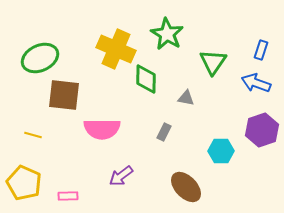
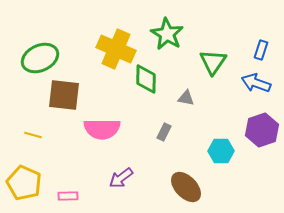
purple arrow: moved 2 px down
